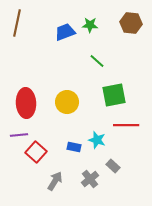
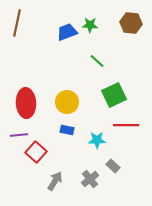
blue trapezoid: moved 2 px right
green square: rotated 15 degrees counterclockwise
cyan star: rotated 18 degrees counterclockwise
blue rectangle: moved 7 px left, 17 px up
